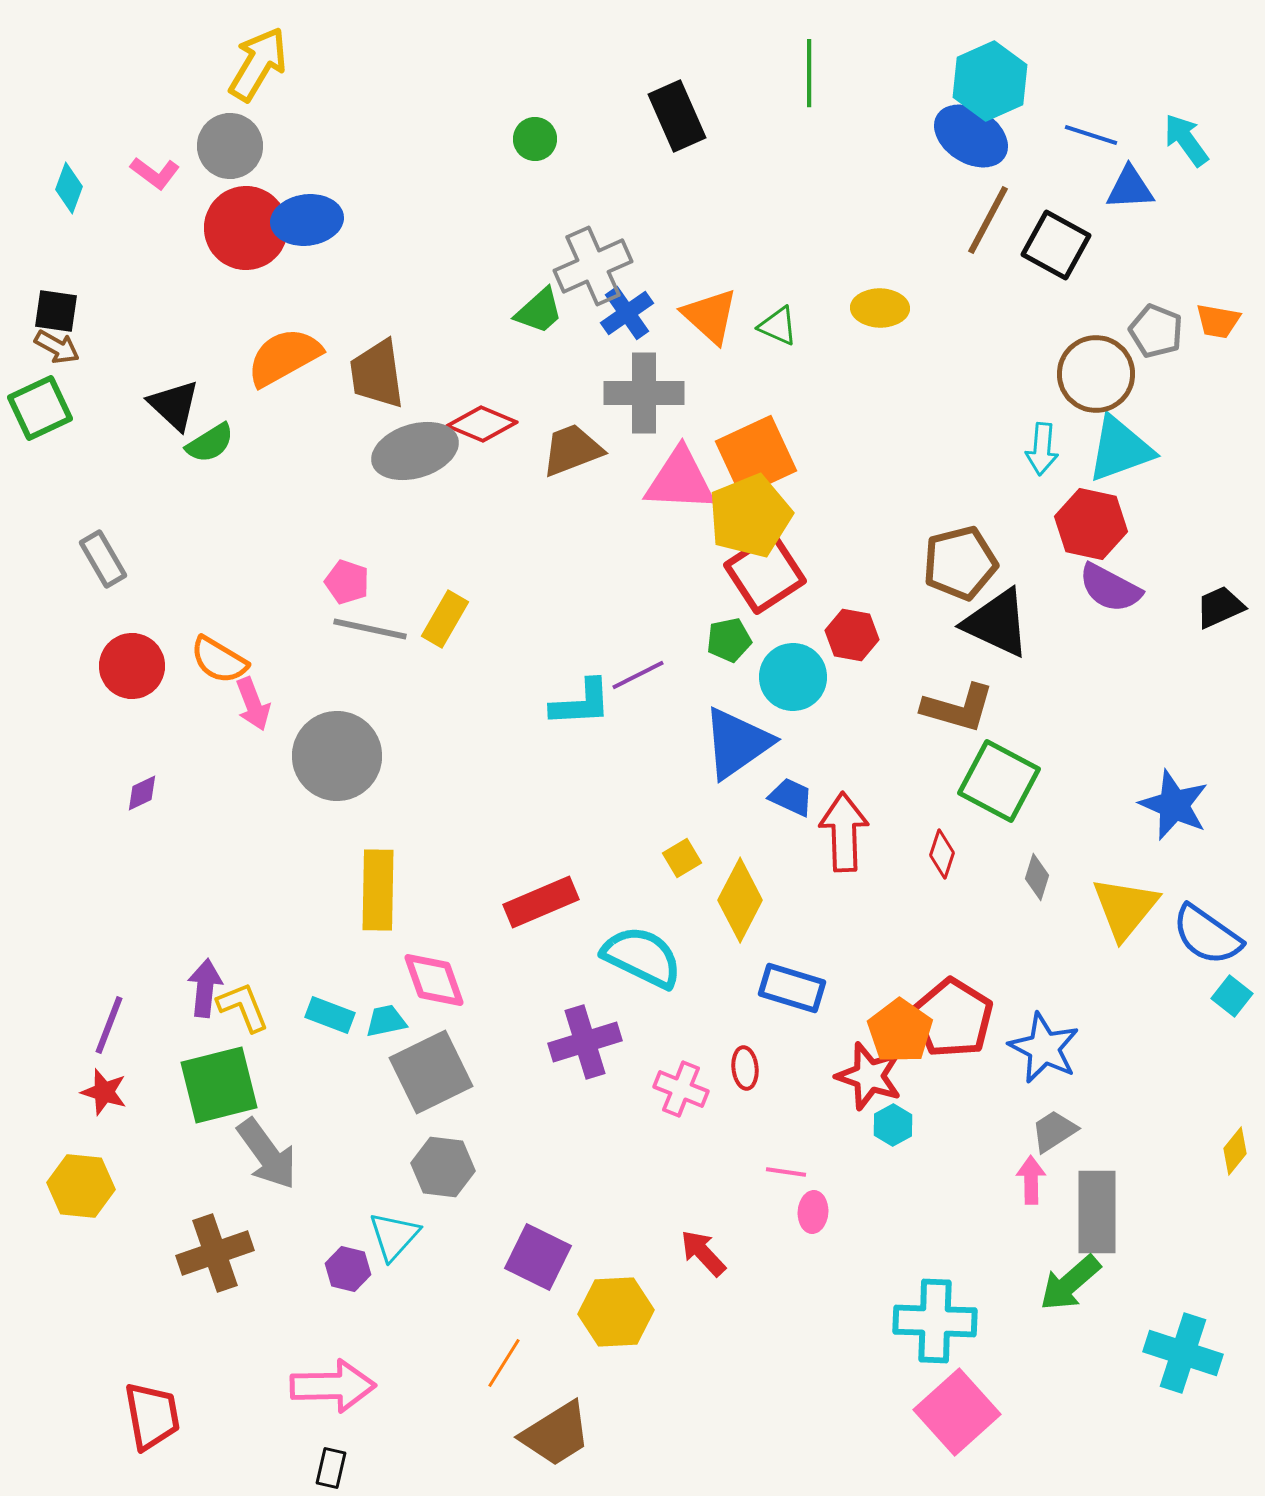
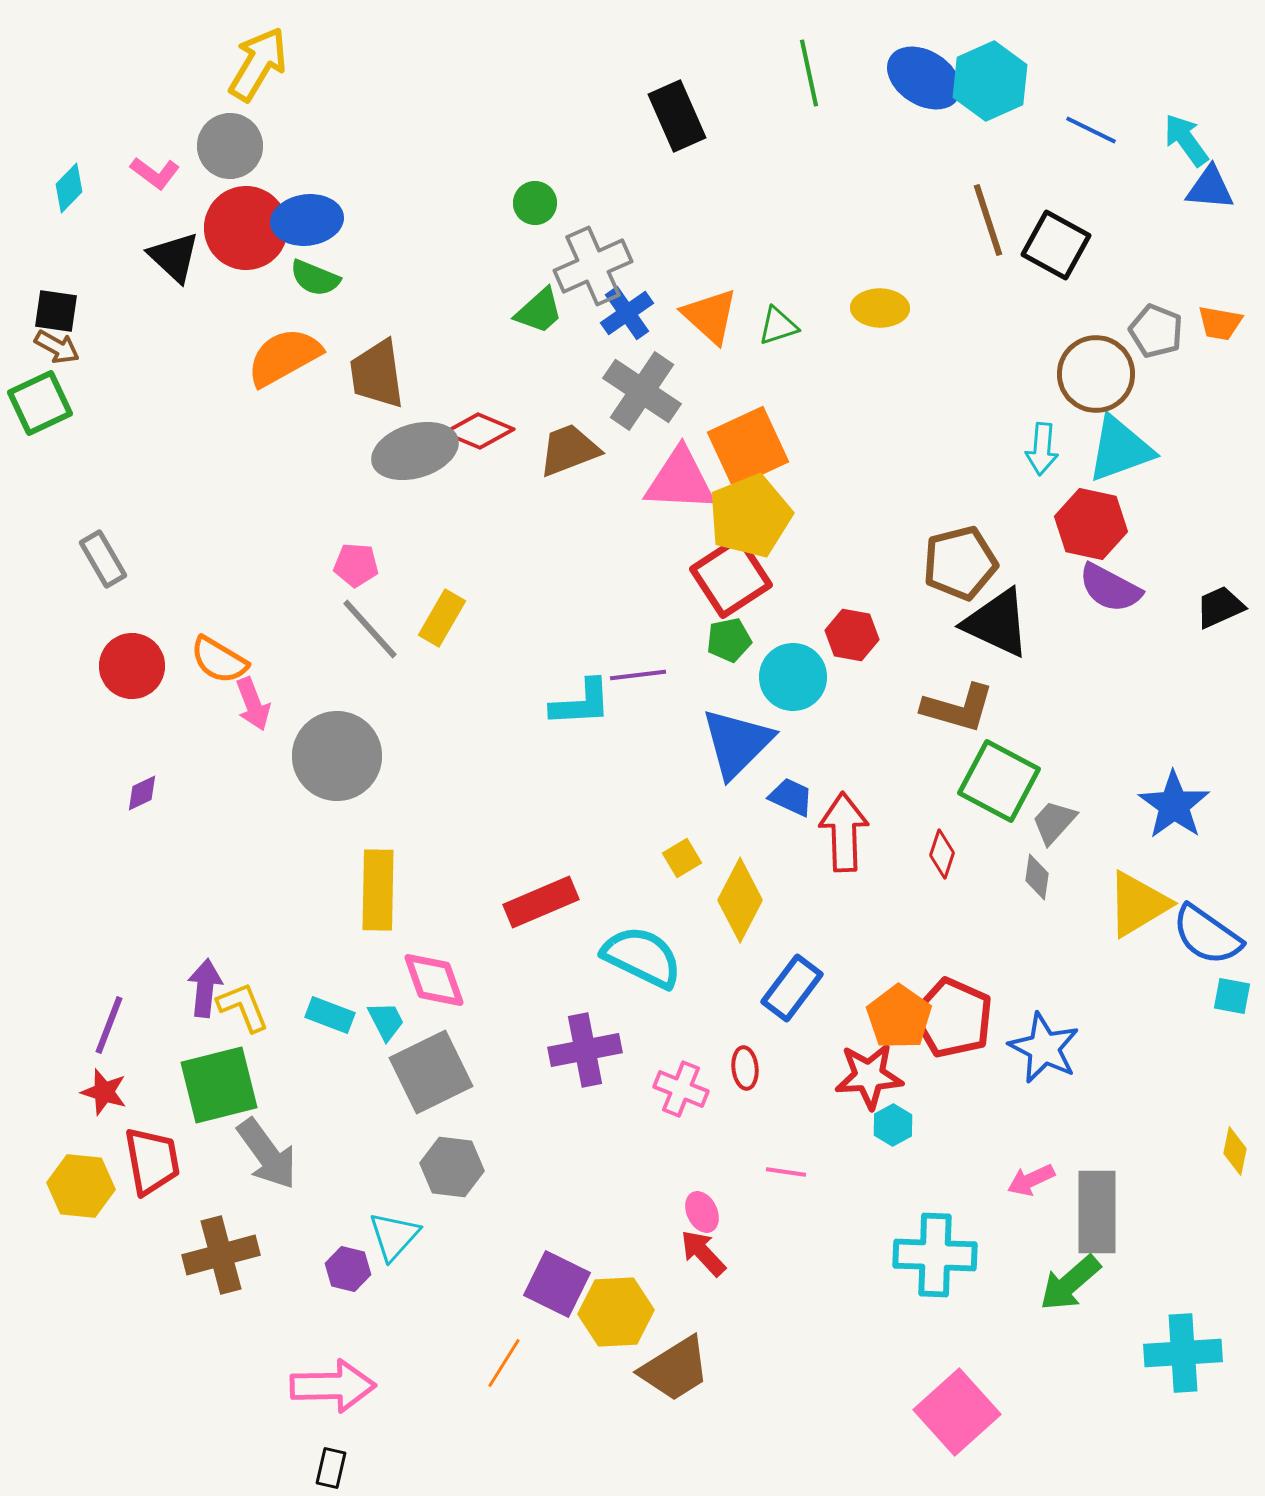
green line at (809, 73): rotated 12 degrees counterclockwise
blue line at (1091, 135): moved 5 px up; rotated 8 degrees clockwise
blue ellipse at (971, 136): moved 47 px left, 58 px up
green circle at (535, 139): moved 64 px down
cyan diamond at (69, 188): rotated 24 degrees clockwise
blue triangle at (1130, 188): moved 80 px right; rotated 8 degrees clockwise
brown line at (988, 220): rotated 46 degrees counterclockwise
orange trapezoid at (1218, 321): moved 2 px right, 2 px down
green triangle at (778, 326): rotated 42 degrees counterclockwise
gray cross at (644, 393): moved 2 px left, 2 px up; rotated 34 degrees clockwise
black triangle at (174, 405): moved 148 px up
green square at (40, 408): moved 5 px up
red diamond at (482, 424): moved 3 px left, 7 px down
green semicircle at (210, 443): moved 105 px right, 165 px up; rotated 54 degrees clockwise
brown trapezoid at (572, 450): moved 3 px left
orange square at (756, 456): moved 8 px left, 9 px up
red square at (765, 573): moved 34 px left, 4 px down
pink pentagon at (347, 582): moved 9 px right, 17 px up; rotated 15 degrees counterclockwise
yellow rectangle at (445, 619): moved 3 px left, 1 px up
gray line at (370, 629): rotated 36 degrees clockwise
purple line at (638, 675): rotated 20 degrees clockwise
blue triangle at (737, 743): rotated 10 degrees counterclockwise
blue star at (1174, 805): rotated 12 degrees clockwise
gray diamond at (1037, 877): rotated 9 degrees counterclockwise
yellow triangle at (1125, 908): moved 13 px right, 4 px up; rotated 20 degrees clockwise
blue rectangle at (792, 988): rotated 70 degrees counterclockwise
cyan square at (1232, 996): rotated 27 degrees counterclockwise
red pentagon at (953, 1018): rotated 8 degrees counterclockwise
cyan trapezoid at (386, 1021): rotated 75 degrees clockwise
orange pentagon at (900, 1031): moved 1 px left, 14 px up
purple cross at (585, 1042): moved 8 px down; rotated 6 degrees clockwise
red star at (869, 1076): rotated 22 degrees counterclockwise
gray trapezoid at (1054, 1131): moved 309 px up; rotated 15 degrees counterclockwise
yellow diamond at (1235, 1151): rotated 27 degrees counterclockwise
gray hexagon at (443, 1167): moved 9 px right
pink arrow at (1031, 1180): rotated 114 degrees counterclockwise
pink ellipse at (813, 1212): moved 111 px left; rotated 30 degrees counterclockwise
brown cross at (215, 1253): moved 6 px right, 2 px down; rotated 4 degrees clockwise
purple square at (538, 1257): moved 19 px right, 27 px down
cyan cross at (935, 1321): moved 66 px up
cyan cross at (1183, 1353): rotated 22 degrees counterclockwise
red trapezoid at (152, 1416): moved 255 px up
brown trapezoid at (556, 1434): moved 119 px right, 65 px up
